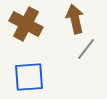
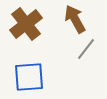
brown arrow: rotated 16 degrees counterclockwise
brown cross: rotated 24 degrees clockwise
